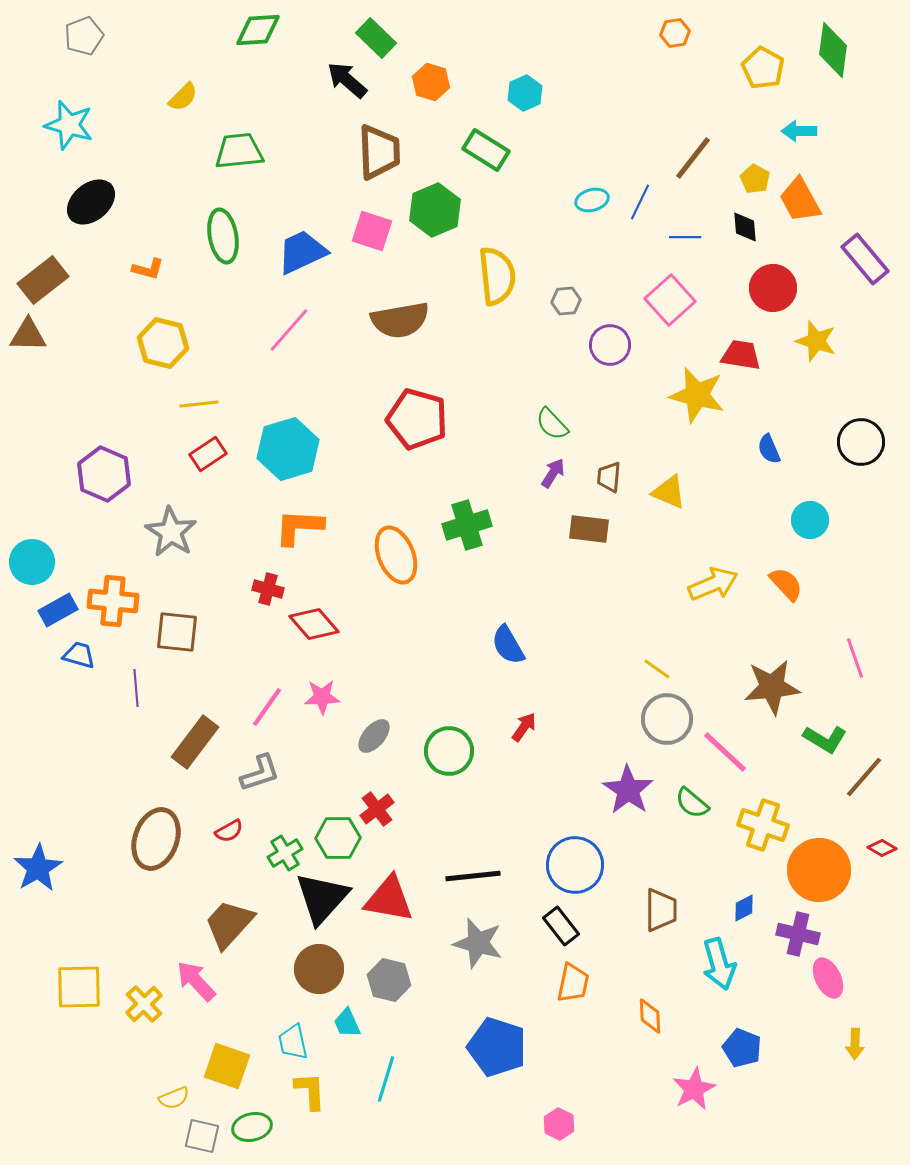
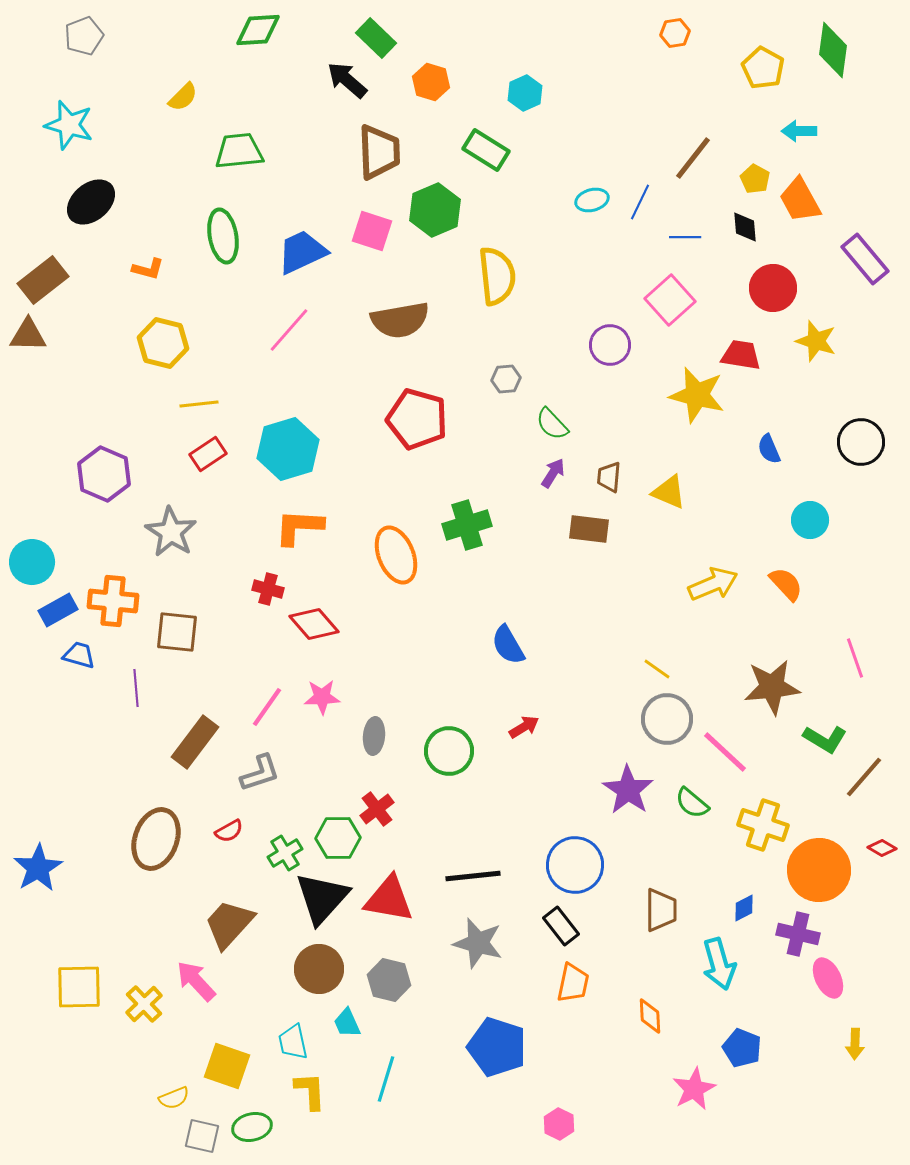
gray hexagon at (566, 301): moved 60 px left, 78 px down
red arrow at (524, 727): rotated 24 degrees clockwise
gray ellipse at (374, 736): rotated 36 degrees counterclockwise
